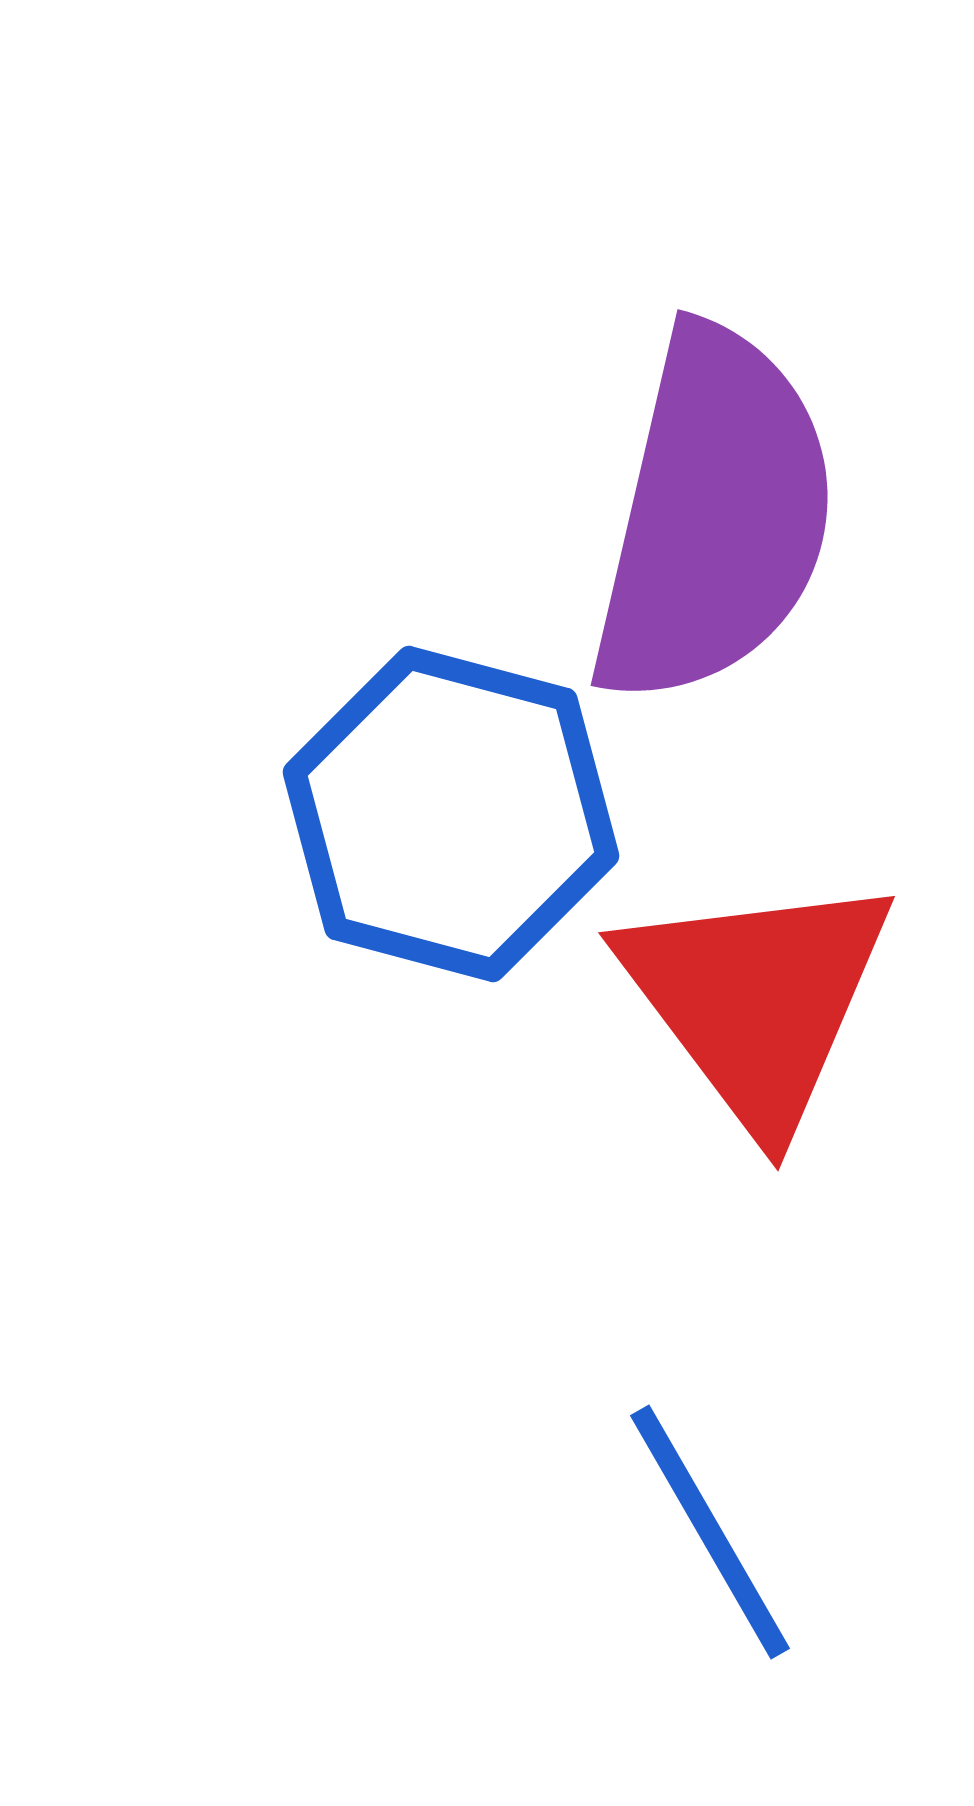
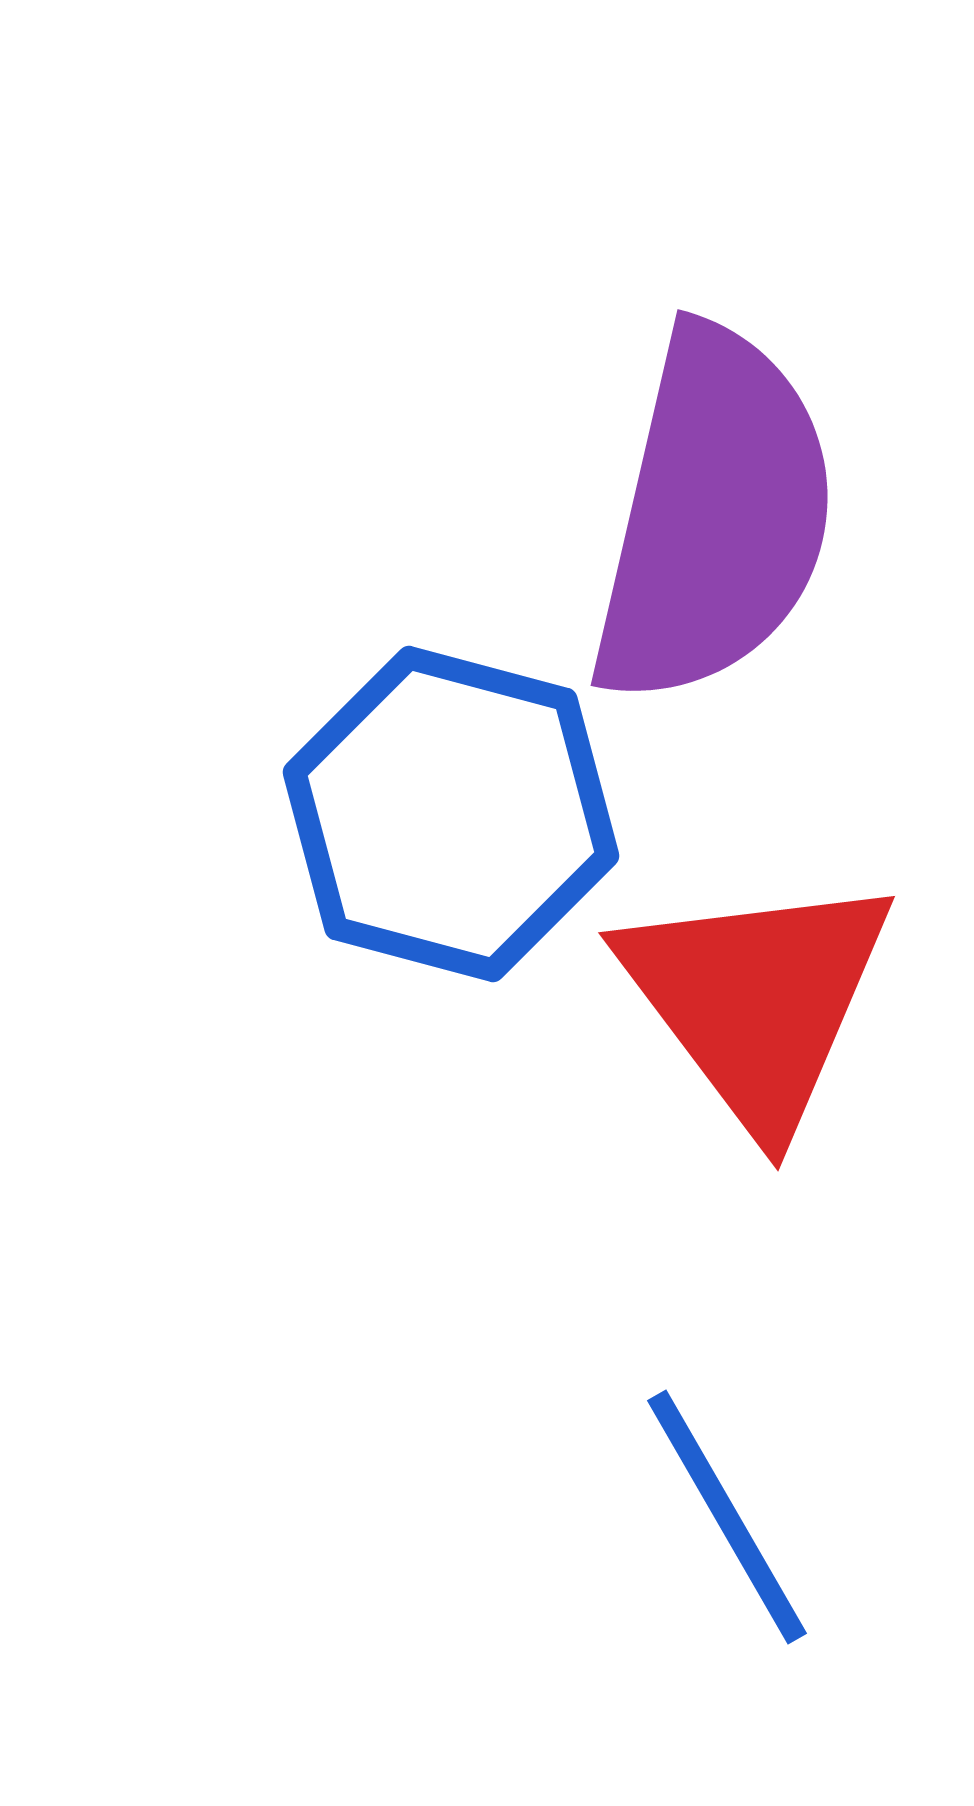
blue line: moved 17 px right, 15 px up
